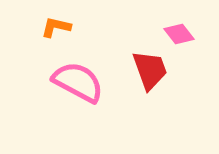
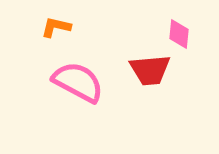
pink diamond: rotated 44 degrees clockwise
red trapezoid: rotated 105 degrees clockwise
